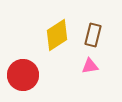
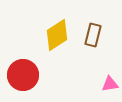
pink triangle: moved 20 px right, 18 px down
